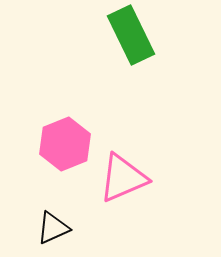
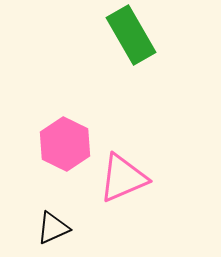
green rectangle: rotated 4 degrees counterclockwise
pink hexagon: rotated 12 degrees counterclockwise
